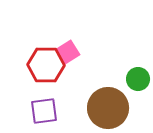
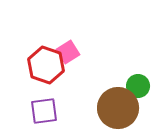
red hexagon: rotated 18 degrees clockwise
green circle: moved 7 px down
brown circle: moved 10 px right
